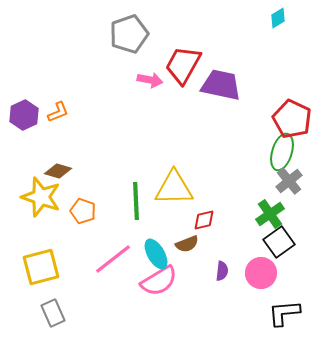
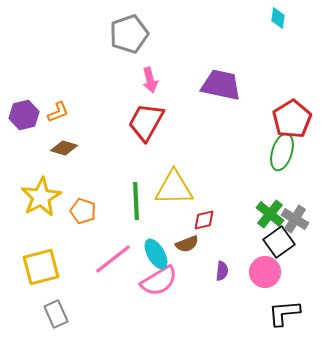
cyan diamond: rotated 50 degrees counterclockwise
red trapezoid: moved 37 px left, 57 px down
pink arrow: rotated 65 degrees clockwise
purple hexagon: rotated 12 degrees clockwise
red pentagon: rotated 15 degrees clockwise
brown diamond: moved 6 px right, 23 px up
gray cross: moved 6 px right, 38 px down; rotated 20 degrees counterclockwise
yellow star: rotated 24 degrees clockwise
green cross: rotated 16 degrees counterclockwise
pink circle: moved 4 px right, 1 px up
gray rectangle: moved 3 px right, 1 px down
